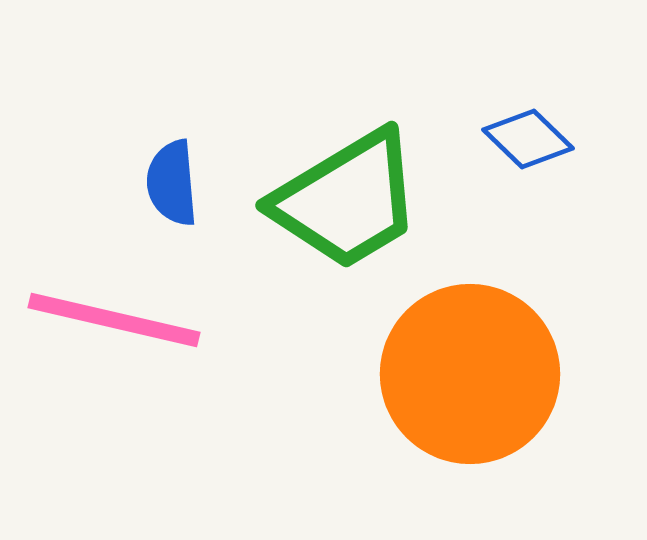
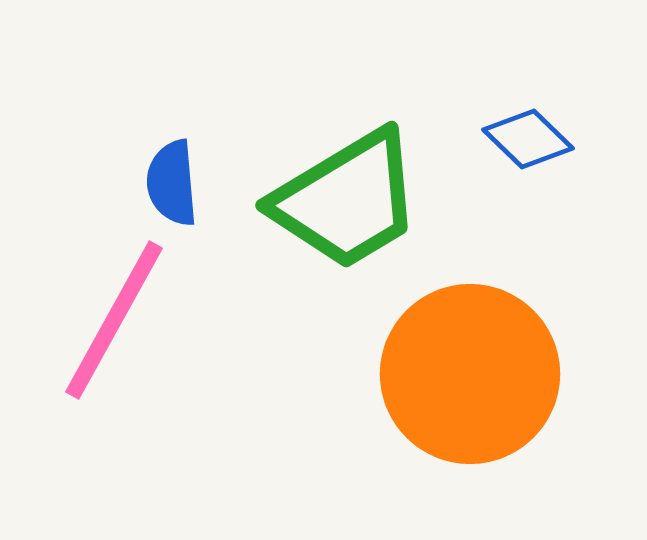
pink line: rotated 74 degrees counterclockwise
